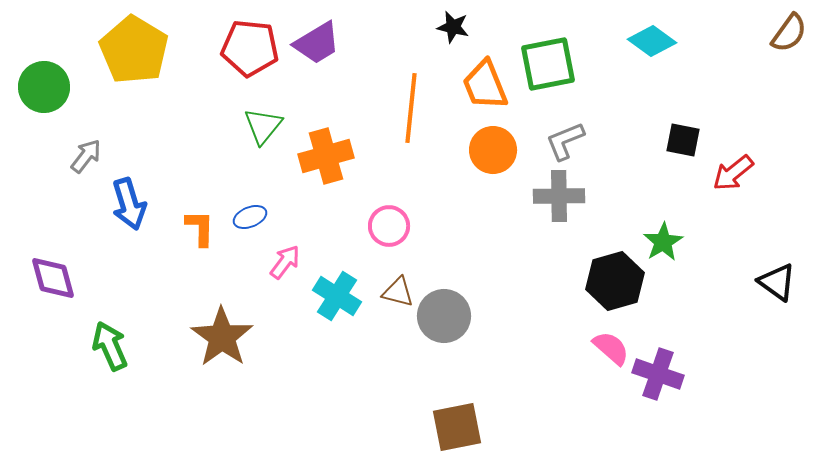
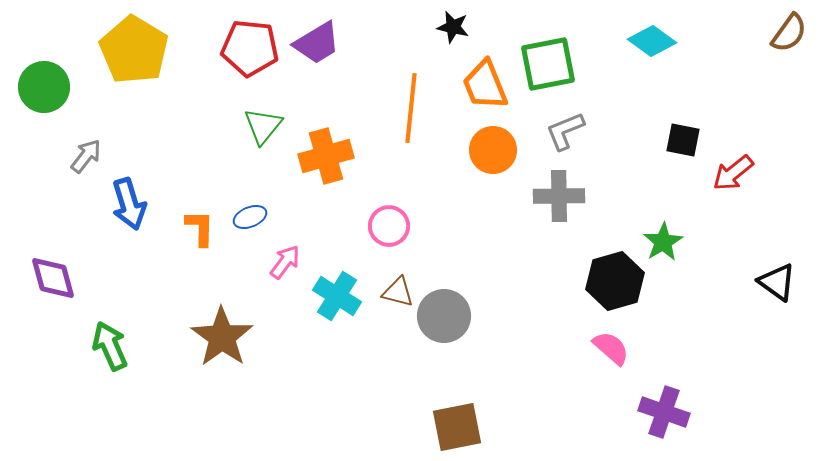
gray L-shape: moved 10 px up
purple cross: moved 6 px right, 38 px down
